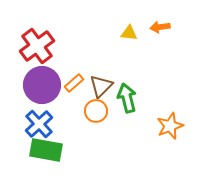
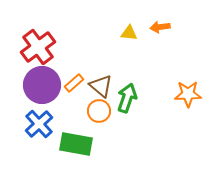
red cross: moved 1 px right, 1 px down
brown triangle: rotated 35 degrees counterclockwise
green arrow: rotated 32 degrees clockwise
orange circle: moved 3 px right
orange star: moved 18 px right, 32 px up; rotated 20 degrees clockwise
green rectangle: moved 30 px right, 6 px up
